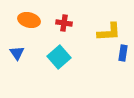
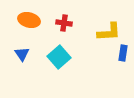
blue triangle: moved 5 px right, 1 px down
